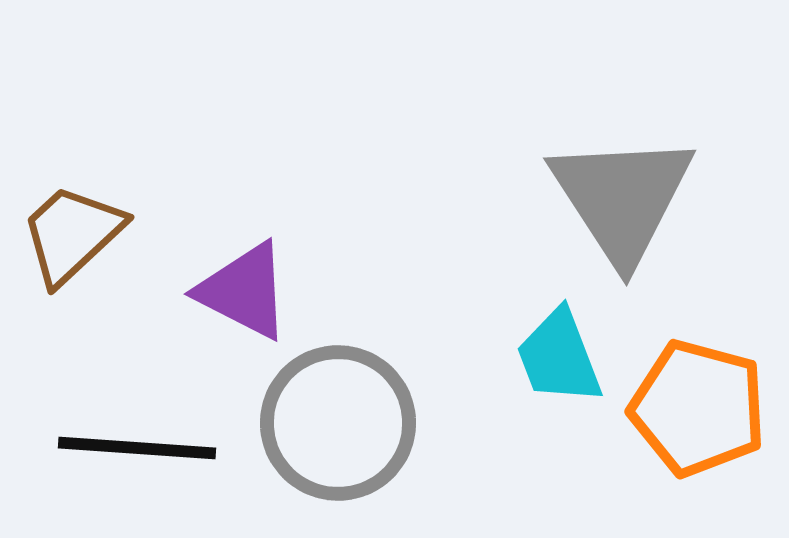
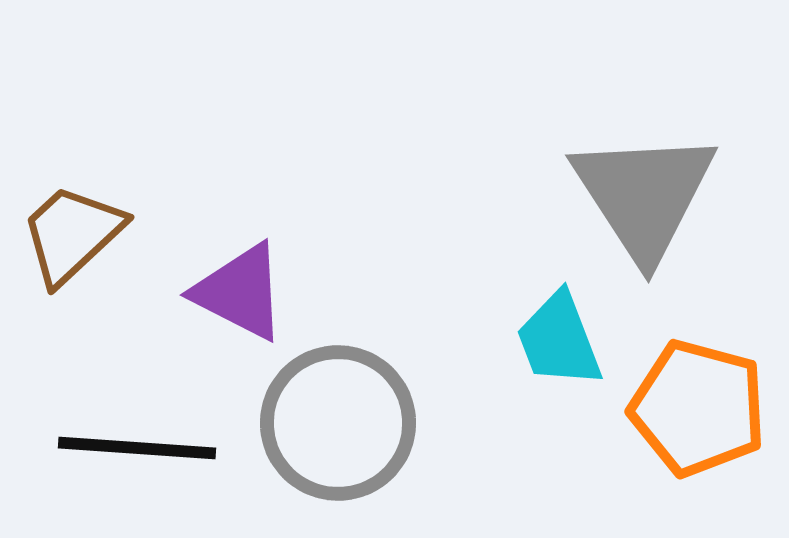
gray triangle: moved 22 px right, 3 px up
purple triangle: moved 4 px left, 1 px down
cyan trapezoid: moved 17 px up
